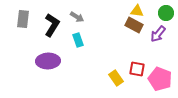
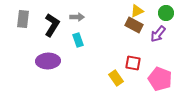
yellow triangle: rotated 32 degrees counterclockwise
gray arrow: rotated 32 degrees counterclockwise
red square: moved 4 px left, 6 px up
